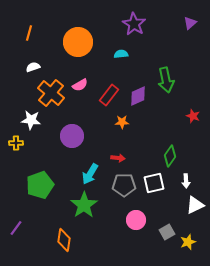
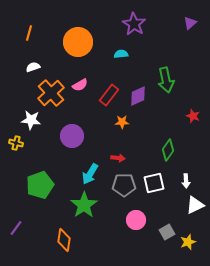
orange cross: rotated 8 degrees clockwise
yellow cross: rotated 16 degrees clockwise
green diamond: moved 2 px left, 6 px up
